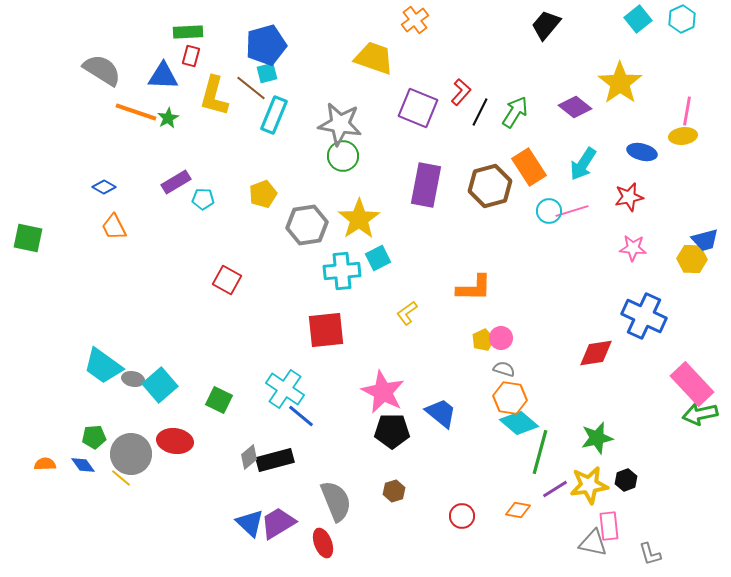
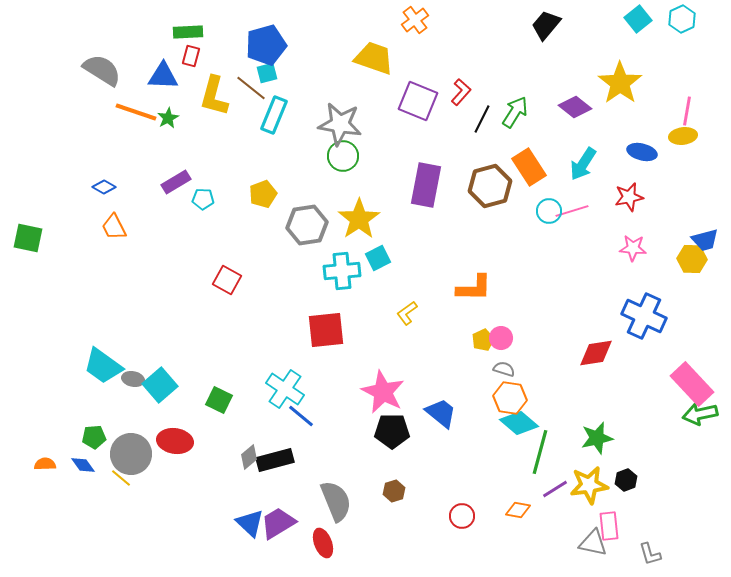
purple square at (418, 108): moved 7 px up
black line at (480, 112): moved 2 px right, 7 px down
